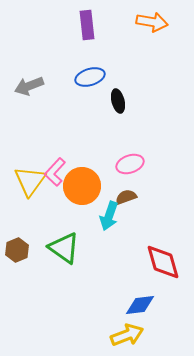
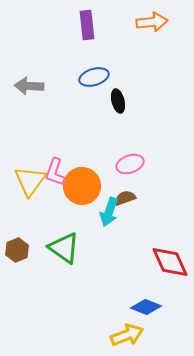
orange arrow: rotated 16 degrees counterclockwise
blue ellipse: moved 4 px right
gray arrow: rotated 24 degrees clockwise
pink L-shape: rotated 24 degrees counterclockwise
brown semicircle: moved 1 px left, 1 px down
cyan arrow: moved 4 px up
red diamond: moved 7 px right; rotated 9 degrees counterclockwise
blue diamond: moved 6 px right, 2 px down; rotated 28 degrees clockwise
